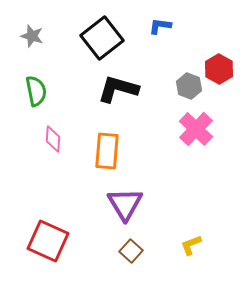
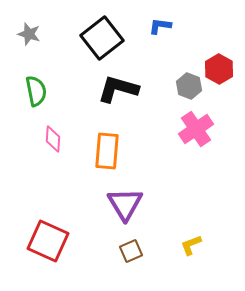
gray star: moved 3 px left, 2 px up
pink cross: rotated 12 degrees clockwise
brown square: rotated 25 degrees clockwise
